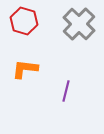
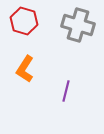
gray cross: moved 1 px left, 1 px down; rotated 28 degrees counterclockwise
orange L-shape: rotated 64 degrees counterclockwise
